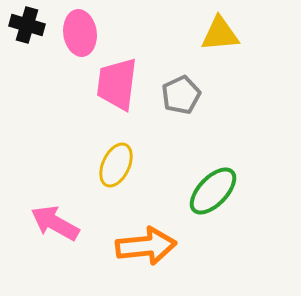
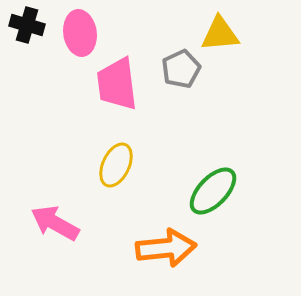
pink trapezoid: rotated 14 degrees counterclockwise
gray pentagon: moved 26 px up
orange arrow: moved 20 px right, 2 px down
